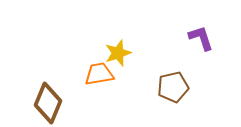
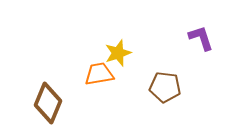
brown pentagon: moved 8 px left; rotated 20 degrees clockwise
